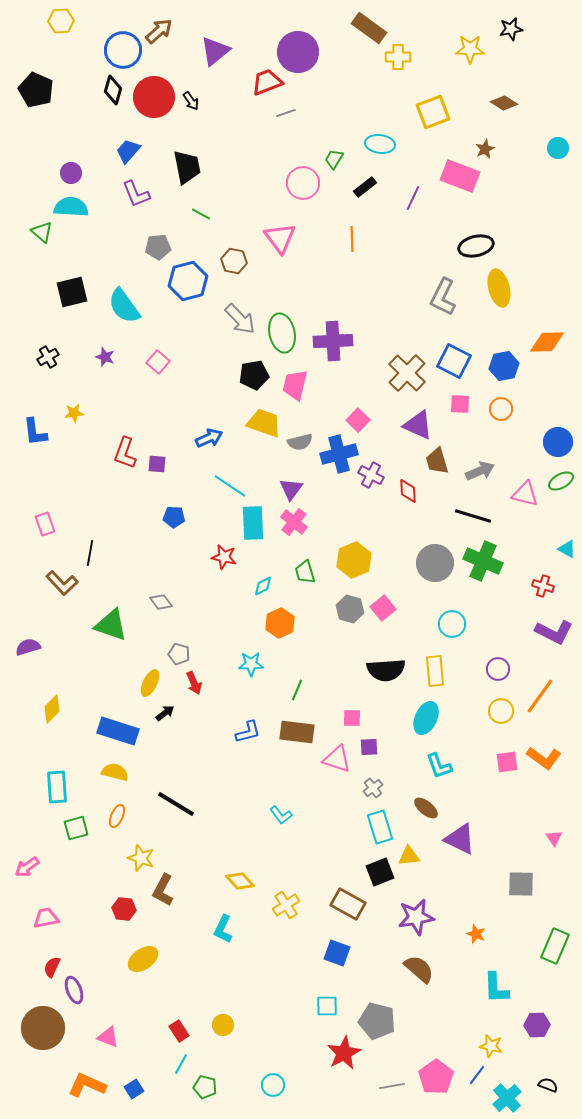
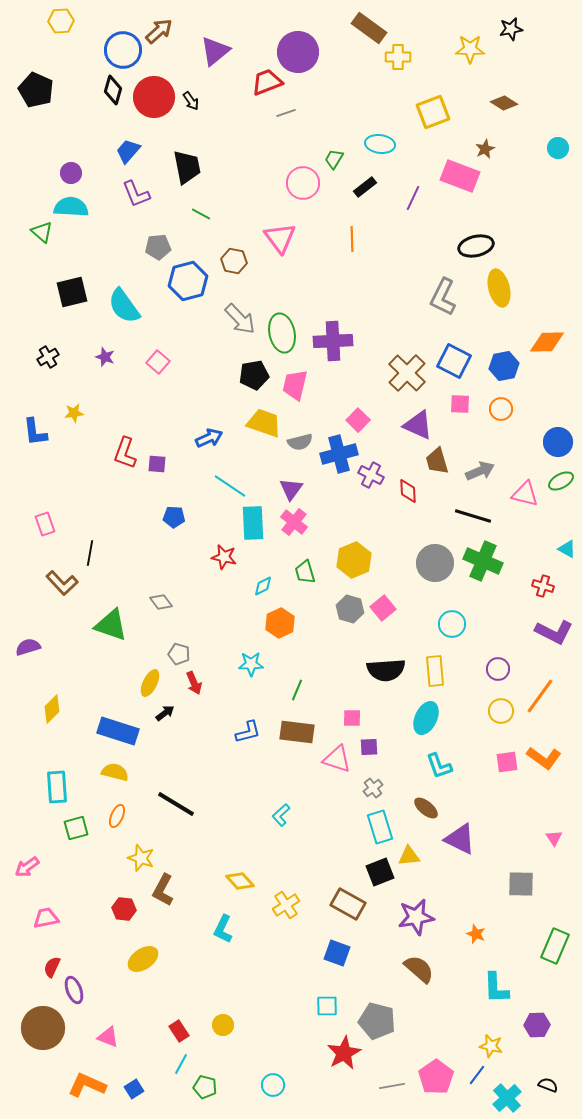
cyan L-shape at (281, 815): rotated 85 degrees clockwise
